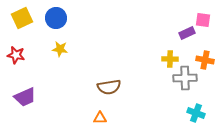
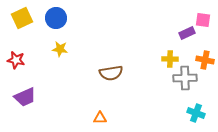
red star: moved 5 px down
brown semicircle: moved 2 px right, 14 px up
